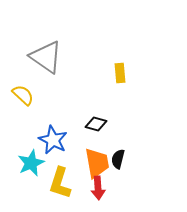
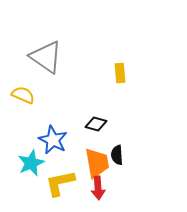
yellow semicircle: rotated 20 degrees counterclockwise
black semicircle: moved 1 px left, 4 px up; rotated 18 degrees counterclockwise
yellow L-shape: rotated 60 degrees clockwise
